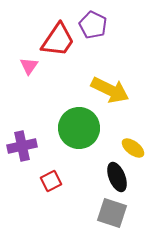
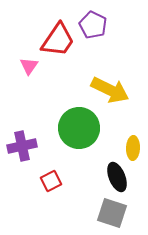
yellow ellipse: rotated 55 degrees clockwise
